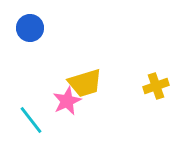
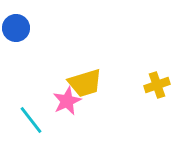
blue circle: moved 14 px left
yellow cross: moved 1 px right, 1 px up
